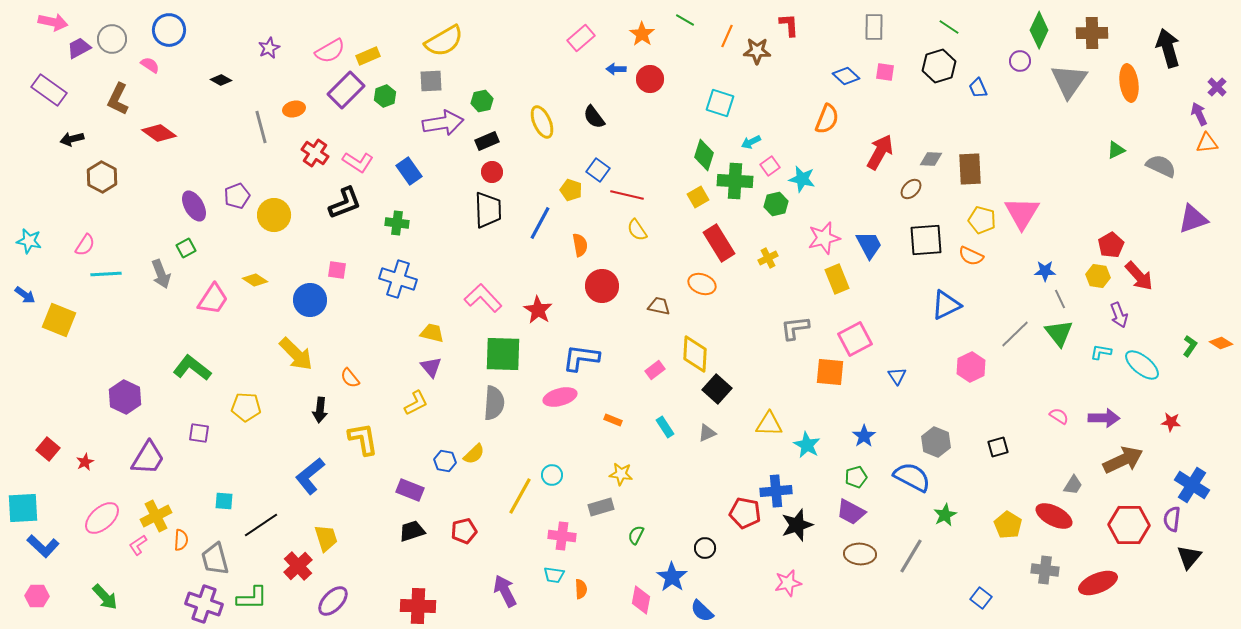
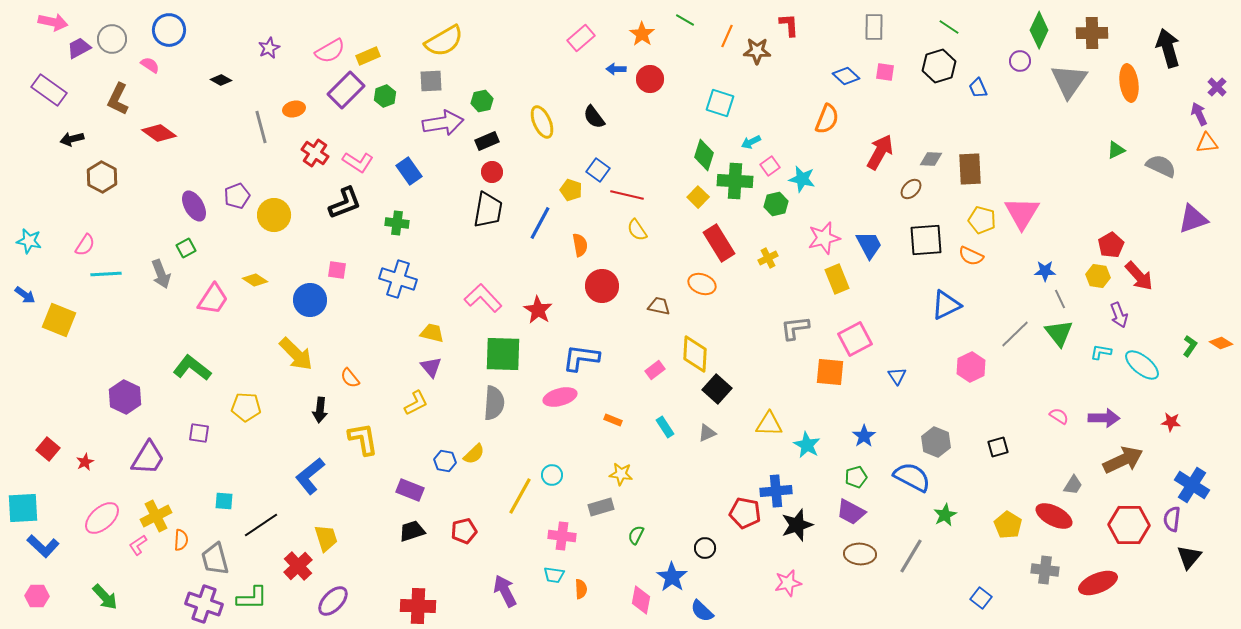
yellow square at (698, 197): rotated 15 degrees counterclockwise
black trapezoid at (488, 210): rotated 12 degrees clockwise
